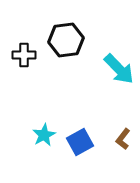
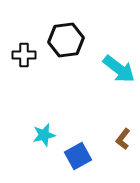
cyan arrow: rotated 8 degrees counterclockwise
cyan star: rotated 15 degrees clockwise
blue square: moved 2 px left, 14 px down
